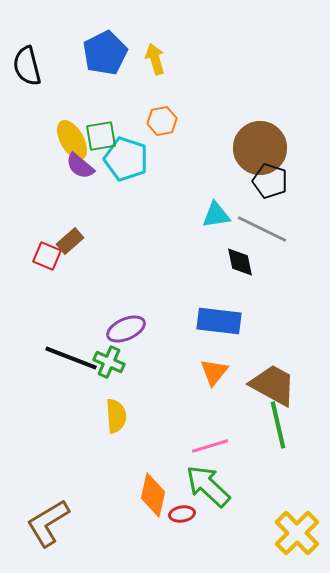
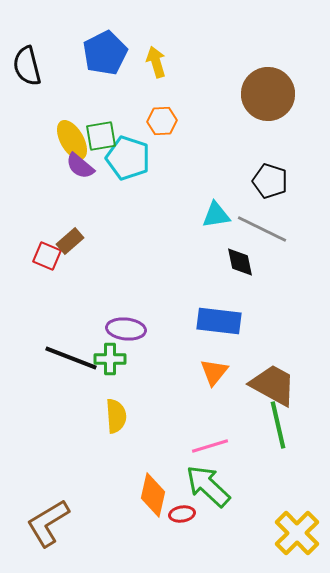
yellow arrow: moved 1 px right, 3 px down
orange hexagon: rotated 8 degrees clockwise
brown circle: moved 8 px right, 54 px up
cyan pentagon: moved 2 px right, 1 px up
purple ellipse: rotated 30 degrees clockwise
green cross: moved 1 px right, 3 px up; rotated 24 degrees counterclockwise
